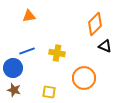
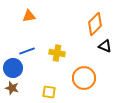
brown star: moved 2 px left, 2 px up
